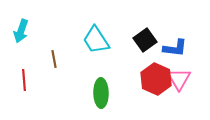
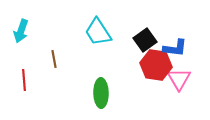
cyan trapezoid: moved 2 px right, 8 px up
red hexagon: moved 14 px up; rotated 16 degrees counterclockwise
